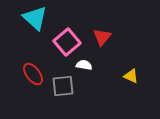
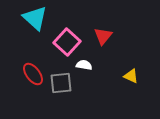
red triangle: moved 1 px right, 1 px up
pink square: rotated 8 degrees counterclockwise
gray square: moved 2 px left, 3 px up
